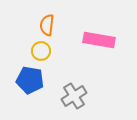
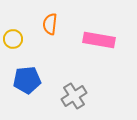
orange semicircle: moved 3 px right, 1 px up
yellow circle: moved 28 px left, 12 px up
blue pentagon: moved 3 px left; rotated 16 degrees counterclockwise
